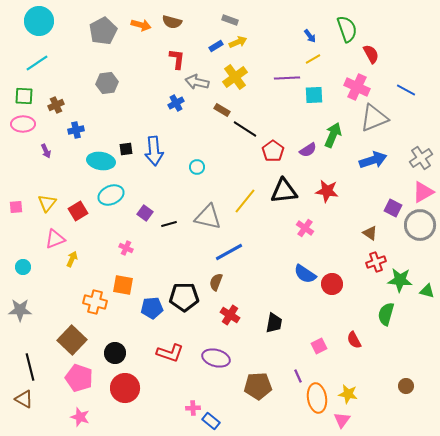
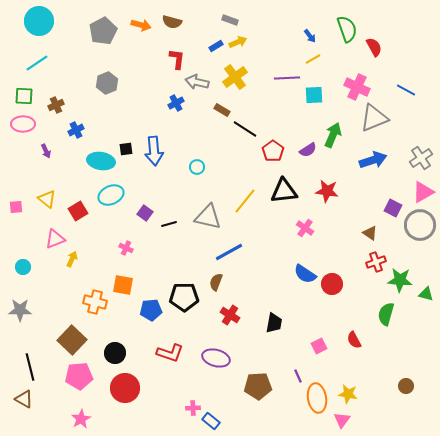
red semicircle at (371, 54): moved 3 px right, 7 px up
gray hexagon at (107, 83): rotated 15 degrees counterclockwise
blue cross at (76, 130): rotated 14 degrees counterclockwise
yellow triangle at (47, 203): moved 4 px up; rotated 30 degrees counterclockwise
green triangle at (427, 291): moved 1 px left, 3 px down
blue pentagon at (152, 308): moved 1 px left, 2 px down
pink pentagon at (79, 378): moved 2 px up; rotated 24 degrees counterclockwise
pink star at (80, 417): moved 1 px right, 2 px down; rotated 24 degrees clockwise
